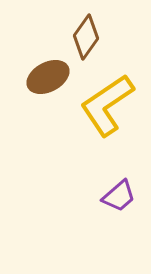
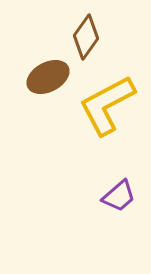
yellow L-shape: rotated 6 degrees clockwise
